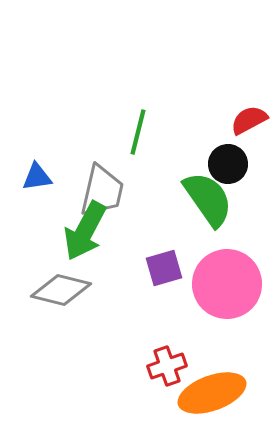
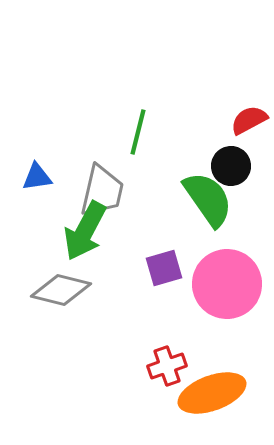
black circle: moved 3 px right, 2 px down
